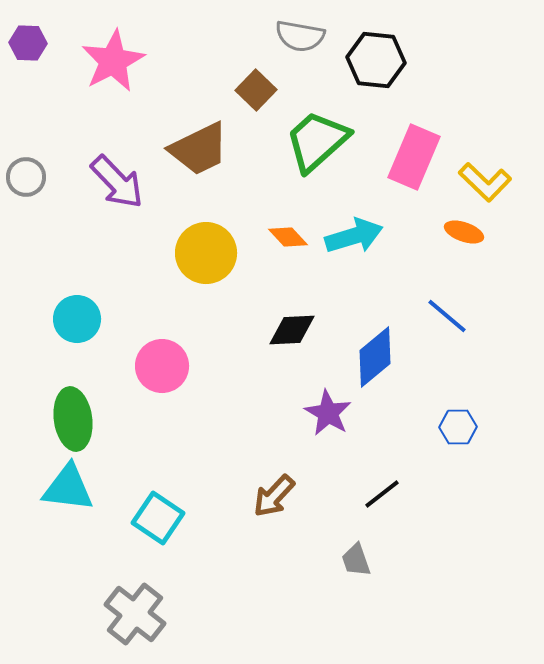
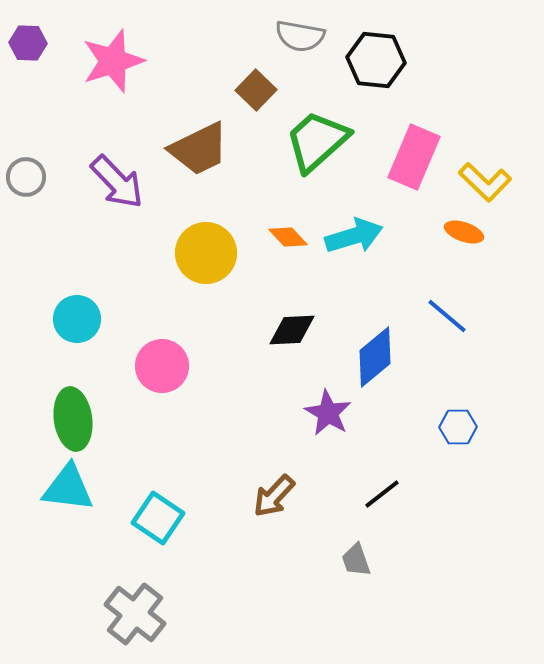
pink star: rotated 10 degrees clockwise
